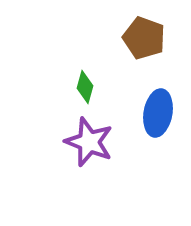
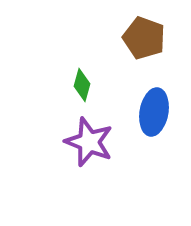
green diamond: moved 3 px left, 2 px up
blue ellipse: moved 4 px left, 1 px up
